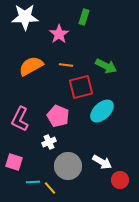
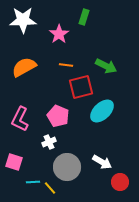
white star: moved 2 px left, 3 px down
orange semicircle: moved 7 px left, 1 px down
gray circle: moved 1 px left, 1 px down
red circle: moved 2 px down
